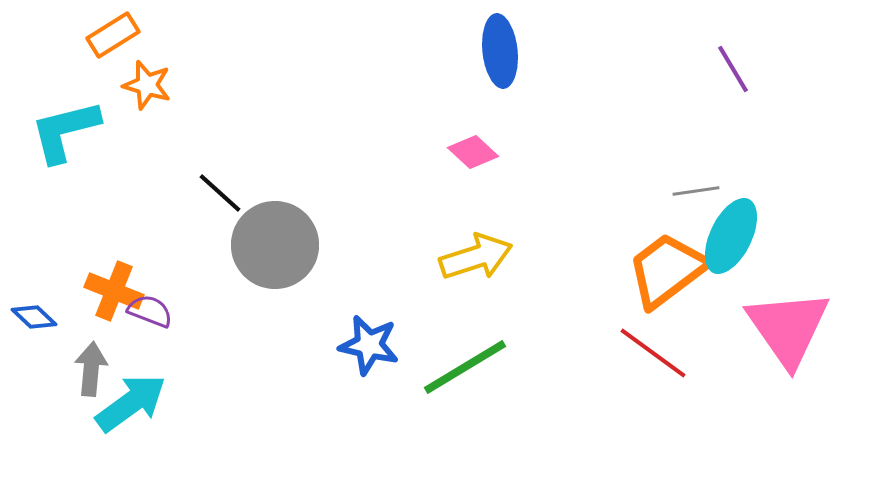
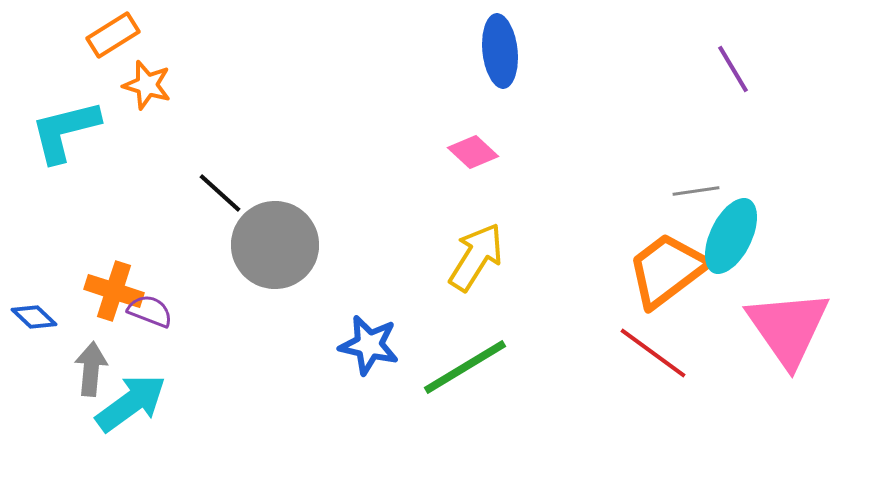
yellow arrow: rotated 40 degrees counterclockwise
orange cross: rotated 4 degrees counterclockwise
